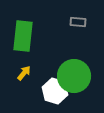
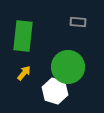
green circle: moved 6 px left, 9 px up
